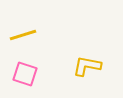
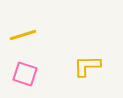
yellow L-shape: rotated 12 degrees counterclockwise
